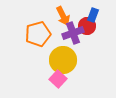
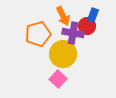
purple cross: rotated 30 degrees clockwise
yellow circle: moved 6 px up
